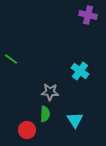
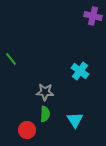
purple cross: moved 5 px right, 1 px down
green line: rotated 16 degrees clockwise
gray star: moved 5 px left
